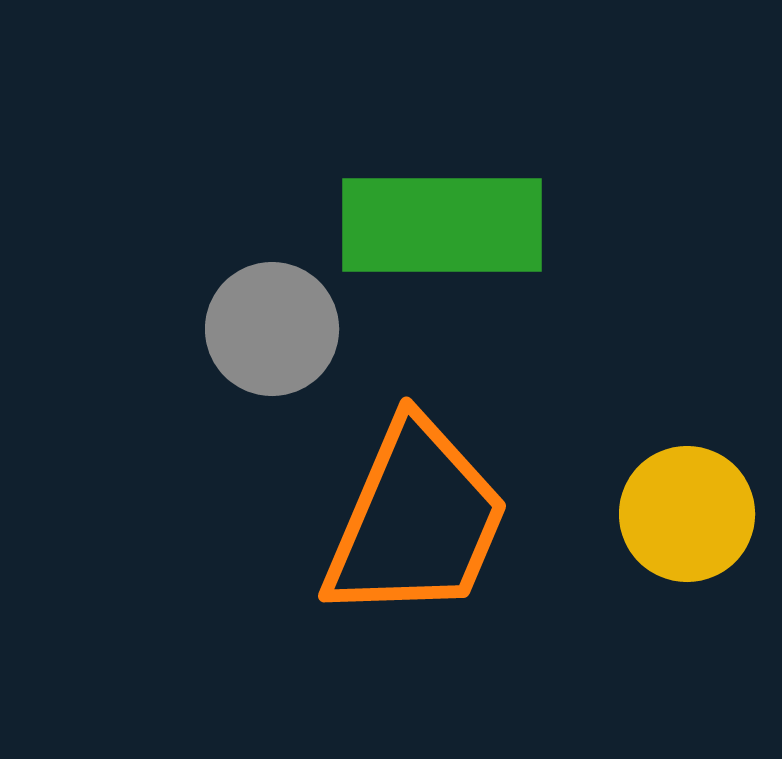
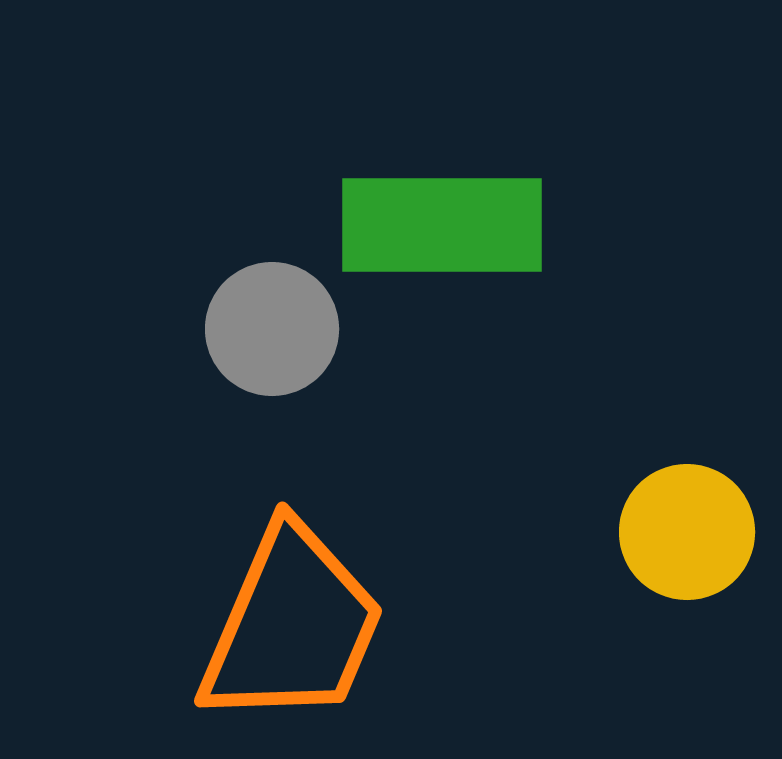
yellow circle: moved 18 px down
orange trapezoid: moved 124 px left, 105 px down
